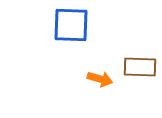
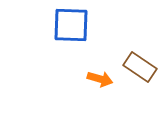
brown rectangle: rotated 32 degrees clockwise
